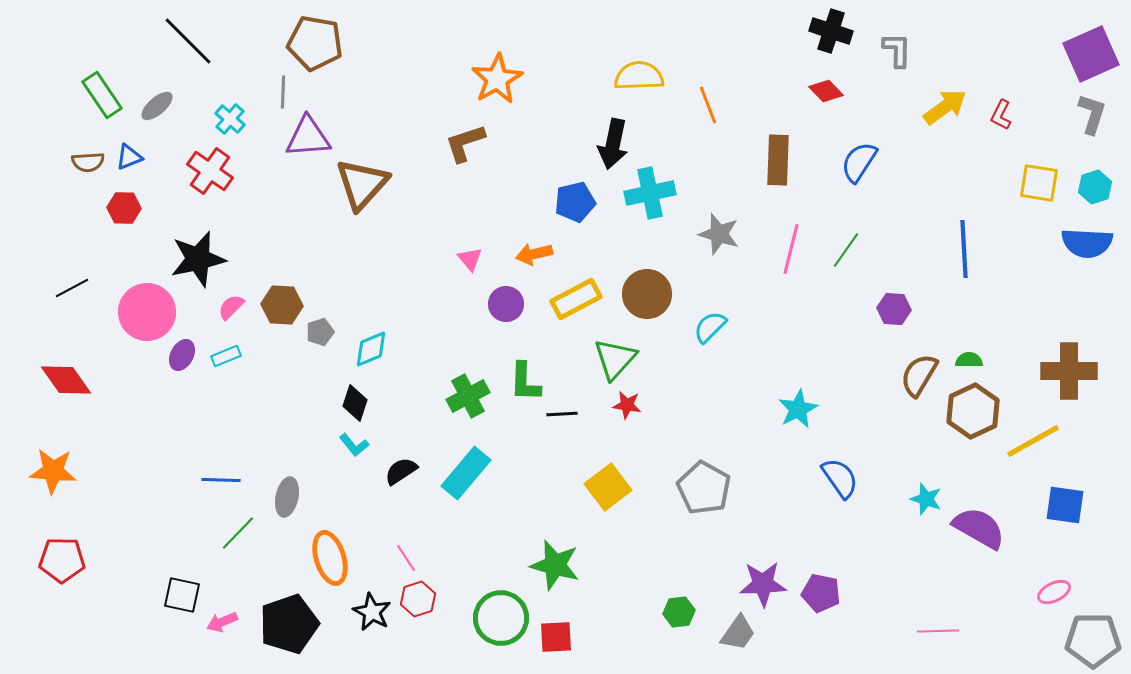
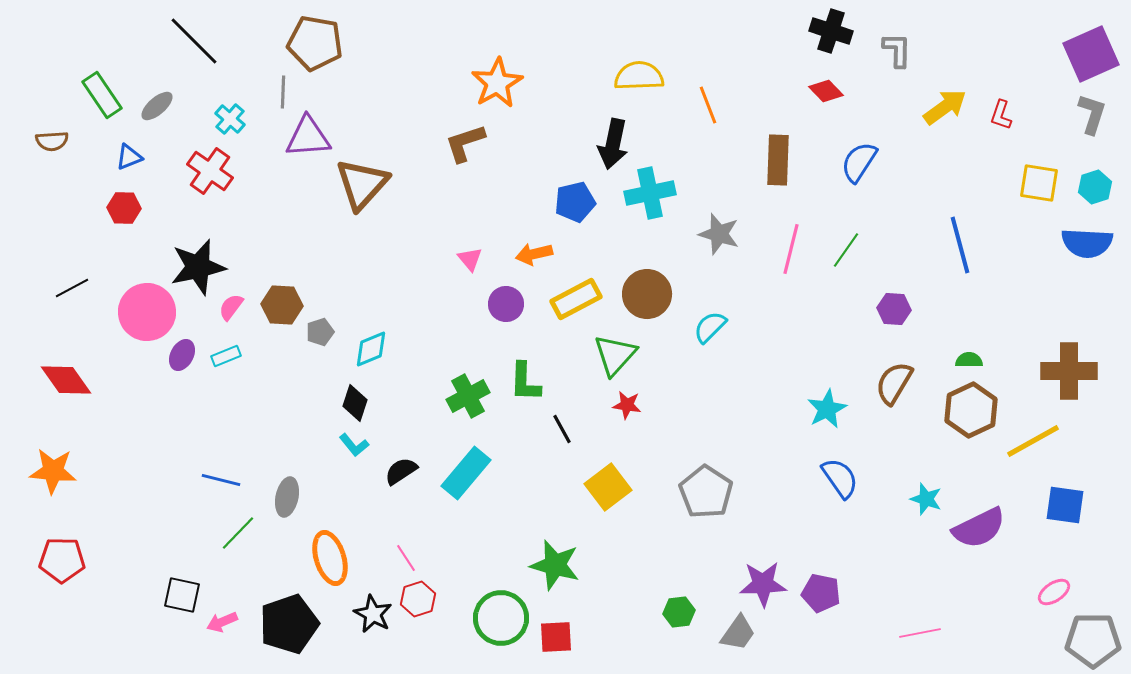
black line at (188, 41): moved 6 px right
orange star at (497, 79): moved 4 px down
red L-shape at (1001, 115): rotated 8 degrees counterclockwise
brown semicircle at (88, 162): moved 36 px left, 21 px up
blue line at (964, 249): moved 4 px left, 4 px up; rotated 12 degrees counterclockwise
black star at (198, 259): moved 8 px down
pink semicircle at (231, 307): rotated 8 degrees counterclockwise
green triangle at (615, 359): moved 4 px up
brown semicircle at (919, 375): moved 25 px left, 8 px down
cyan star at (798, 409): moved 29 px right
brown hexagon at (973, 411): moved 2 px left, 1 px up
black line at (562, 414): moved 15 px down; rotated 64 degrees clockwise
blue line at (221, 480): rotated 12 degrees clockwise
gray pentagon at (704, 488): moved 2 px right, 4 px down; rotated 4 degrees clockwise
purple semicircle at (979, 528): rotated 124 degrees clockwise
pink ellipse at (1054, 592): rotated 8 degrees counterclockwise
black star at (372, 612): moved 1 px right, 2 px down
pink line at (938, 631): moved 18 px left, 2 px down; rotated 9 degrees counterclockwise
